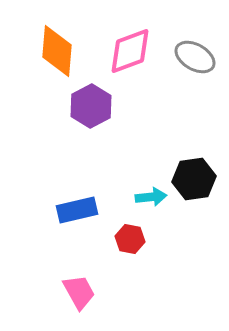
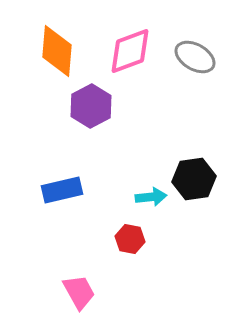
blue rectangle: moved 15 px left, 20 px up
